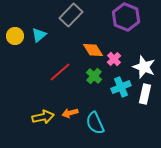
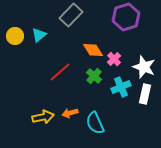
purple hexagon: rotated 20 degrees clockwise
